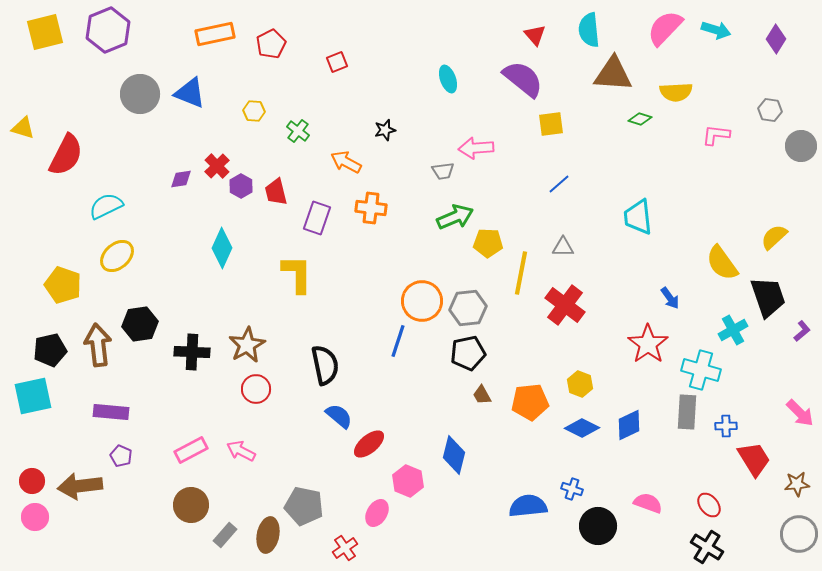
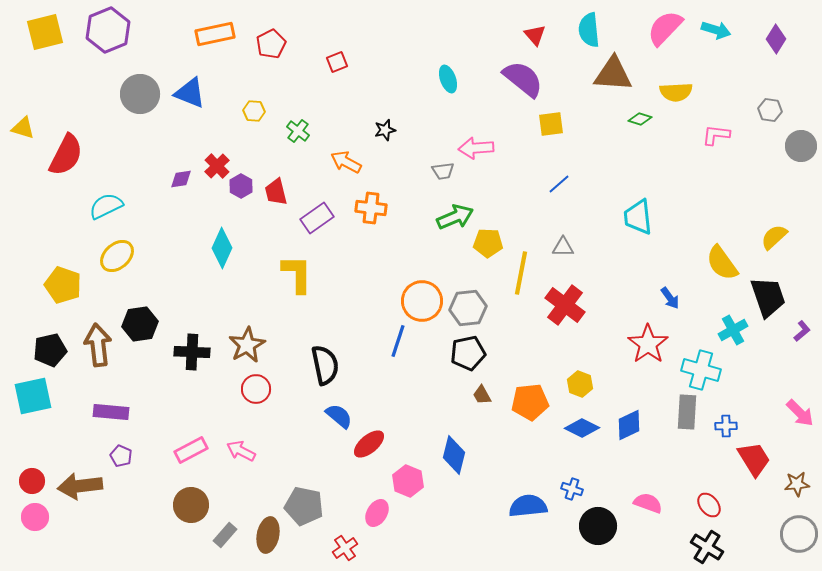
purple rectangle at (317, 218): rotated 36 degrees clockwise
